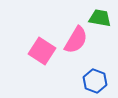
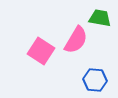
pink square: moved 1 px left
blue hexagon: moved 1 px up; rotated 15 degrees counterclockwise
